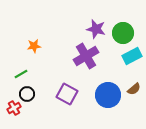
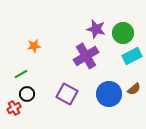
blue circle: moved 1 px right, 1 px up
